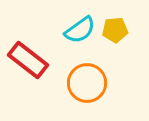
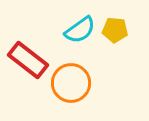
yellow pentagon: rotated 10 degrees clockwise
orange circle: moved 16 px left
